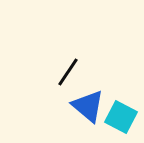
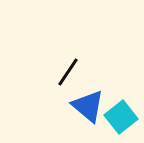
cyan square: rotated 24 degrees clockwise
